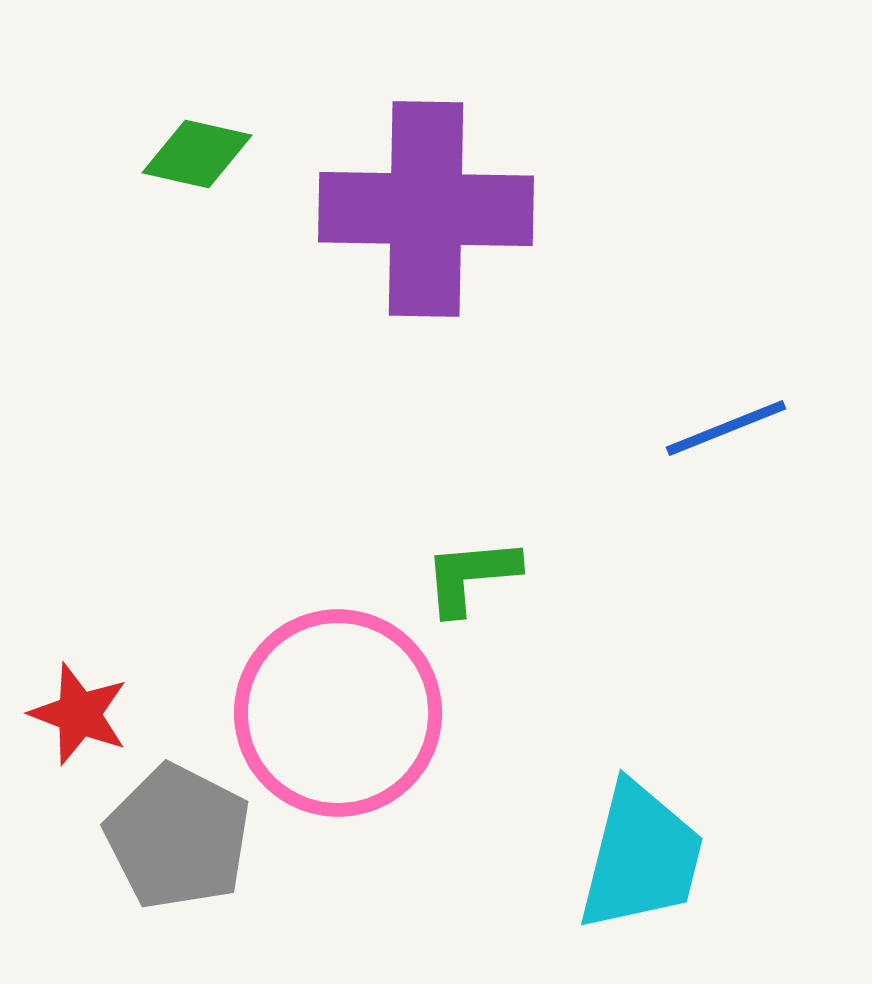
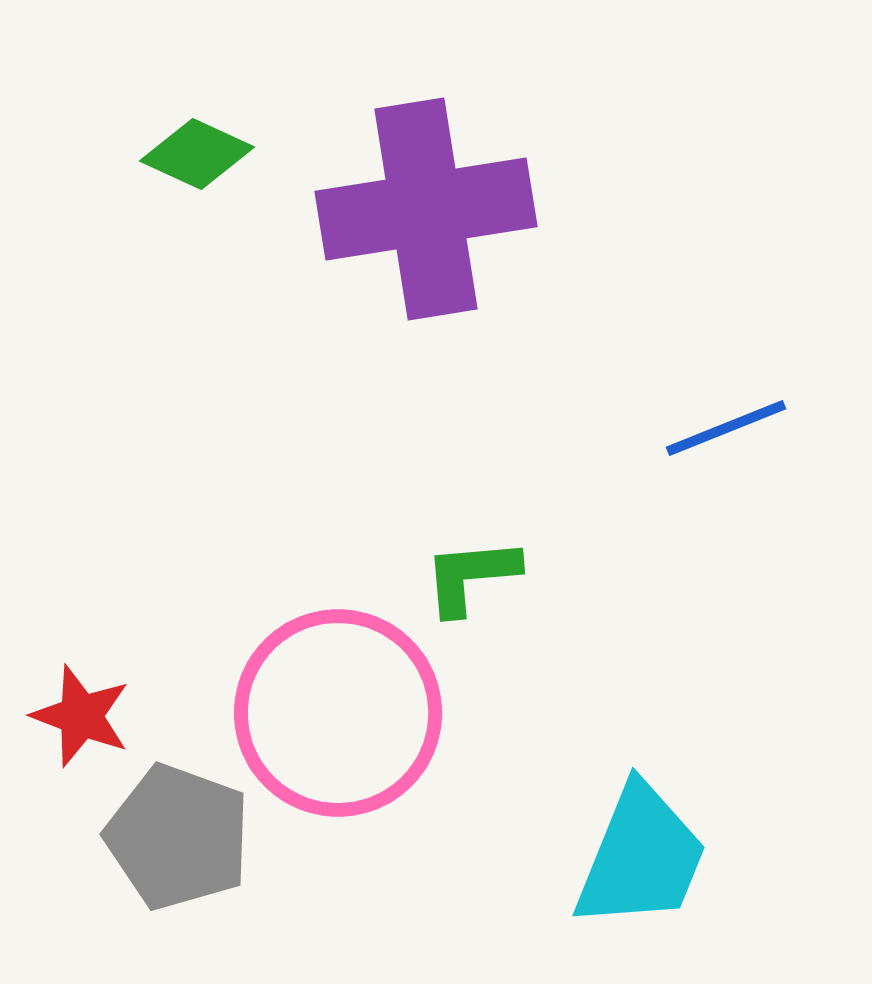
green diamond: rotated 12 degrees clockwise
purple cross: rotated 10 degrees counterclockwise
red star: moved 2 px right, 2 px down
gray pentagon: rotated 7 degrees counterclockwise
cyan trapezoid: rotated 8 degrees clockwise
